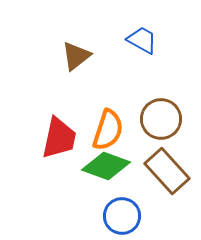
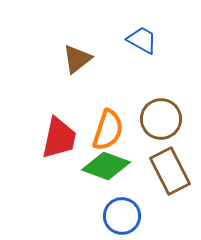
brown triangle: moved 1 px right, 3 px down
brown rectangle: moved 3 px right; rotated 15 degrees clockwise
